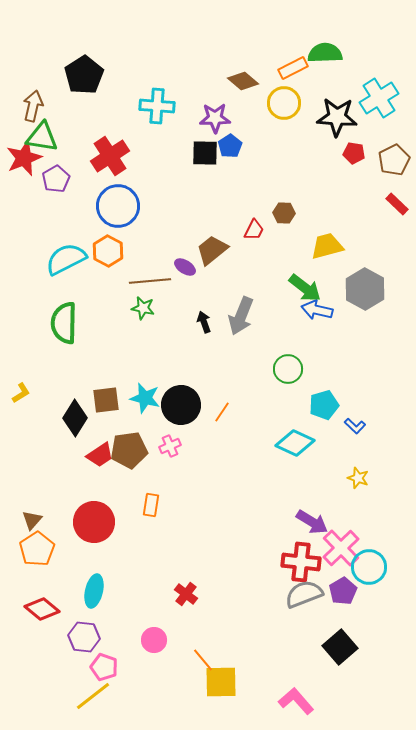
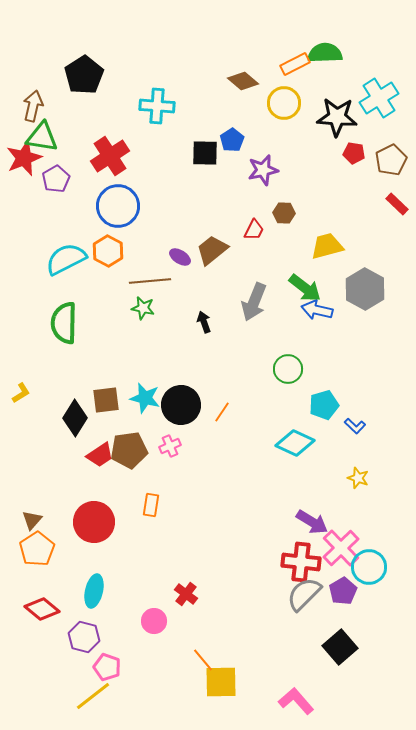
orange rectangle at (293, 68): moved 2 px right, 4 px up
purple star at (215, 118): moved 48 px right, 52 px down; rotated 12 degrees counterclockwise
blue pentagon at (230, 146): moved 2 px right, 6 px up
brown pentagon at (394, 160): moved 3 px left
purple ellipse at (185, 267): moved 5 px left, 10 px up
gray arrow at (241, 316): moved 13 px right, 14 px up
gray semicircle at (304, 594): rotated 24 degrees counterclockwise
purple hexagon at (84, 637): rotated 8 degrees clockwise
pink circle at (154, 640): moved 19 px up
pink pentagon at (104, 667): moved 3 px right
